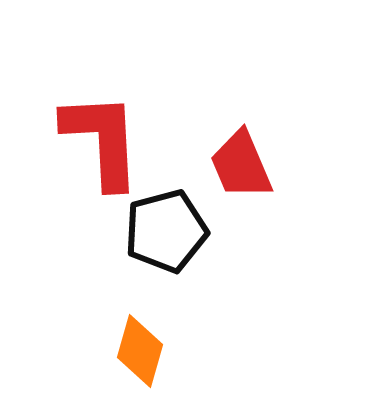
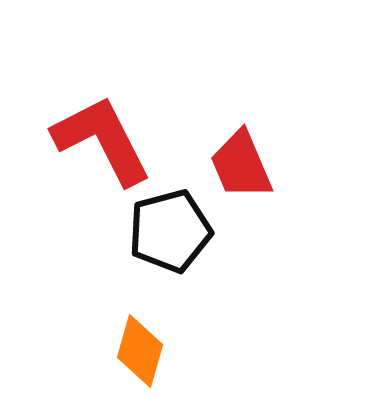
red L-shape: rotated 24 degrees counterclockwise
black pentagon: moved 4 px right
